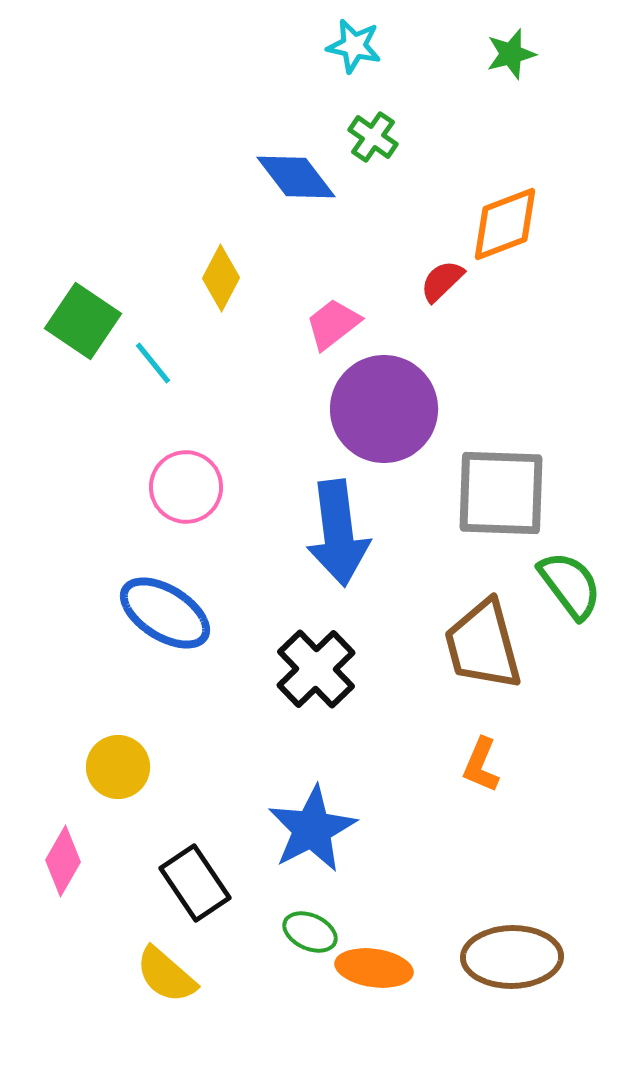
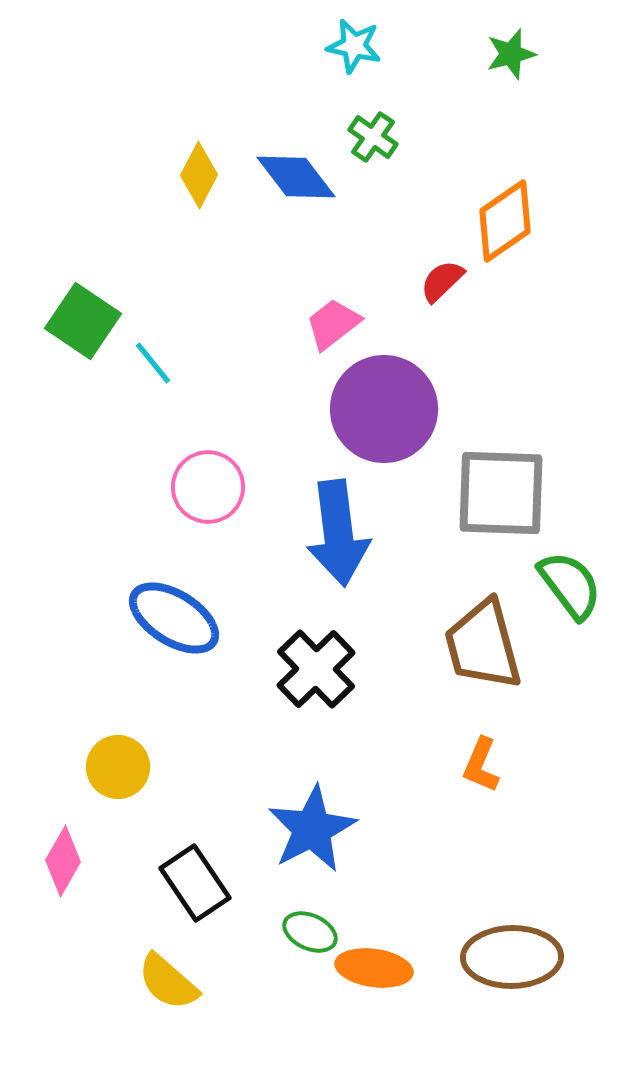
orange diamond: moved 3 px up; rotated 14 degrees counterclockwise
yellow diamond: moved 22 px left, 103 px up
pink circle: moved 22 px right
blue ellipse: moved 9 px right, 5 px down
yellow semicircle: moved 2 px right, 7 px down
